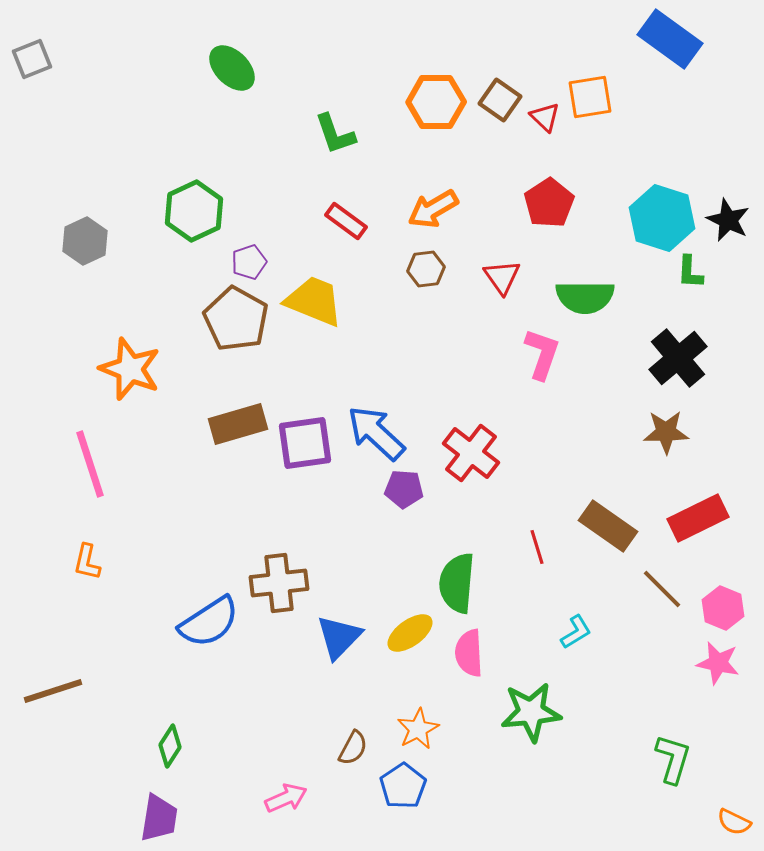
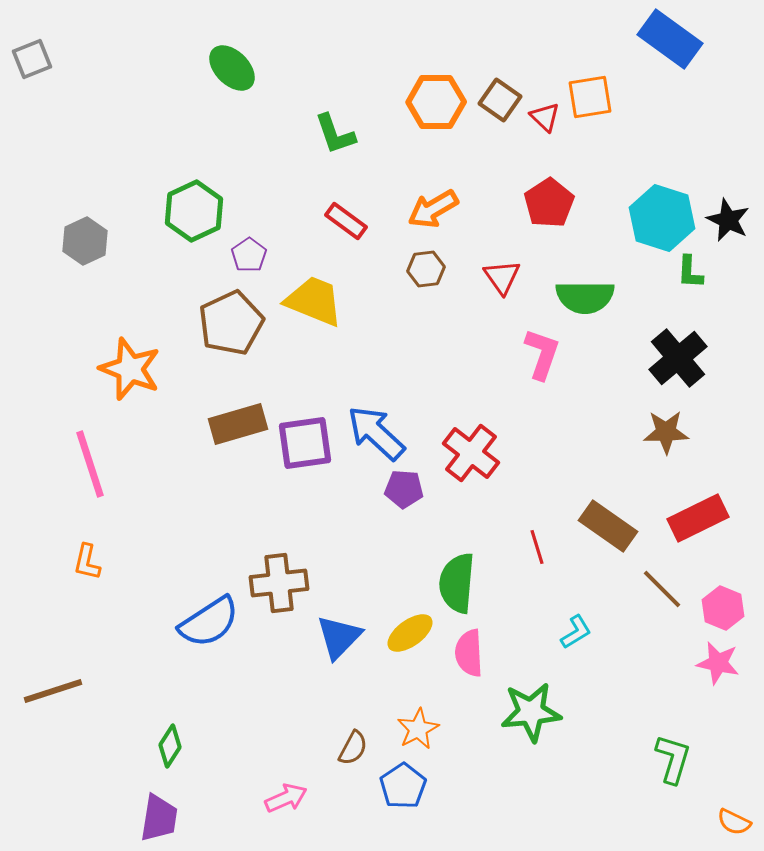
purple pentagon at (249, 262): moved 7 px up; rotated 16 degrees counterclockwise
brown pentagon at (236, 319): moved 5 px left, 4 px down; rotated 18 degrees clockwise
